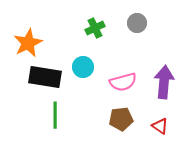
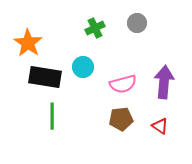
orange star: rotated 12 degrees counterclockwise
pink semicircle: moved 2 px down
green line: moved 3 px left, 1 px down
